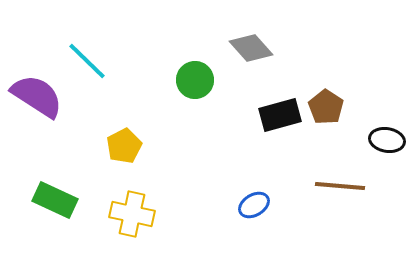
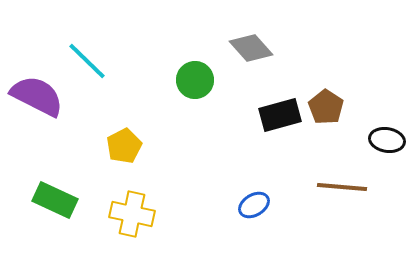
purple semicircle: rotated 6 degrees counterclockwise
brown line: moved 2 px right, 1 px down
